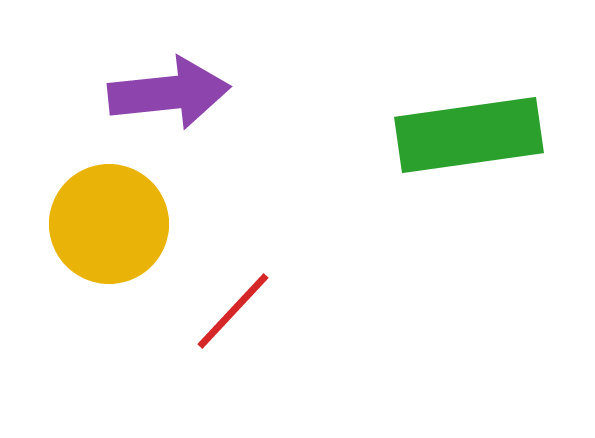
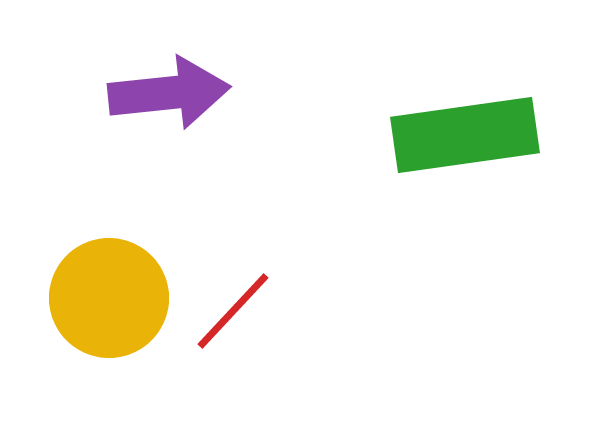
green rectangle: moved 4 px left
yellow circle: moved 74 px down
